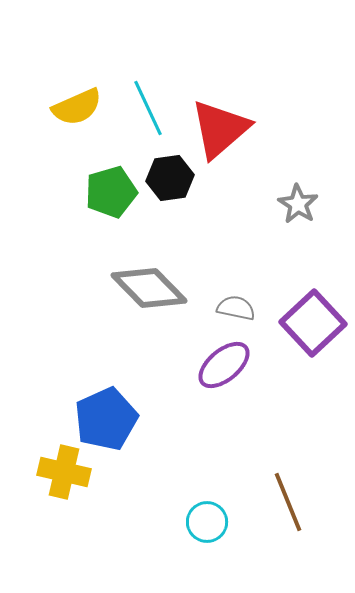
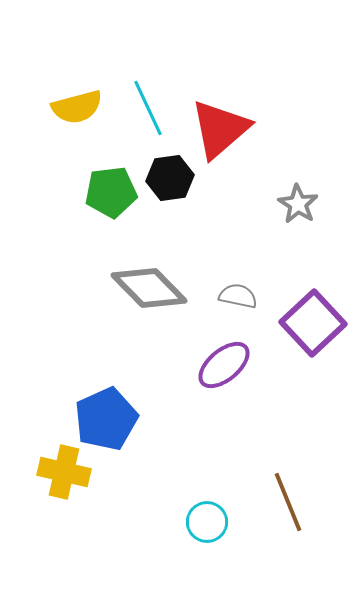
yellow semicircle: rotated 9 degrees clockwise
green pentagon: rotated 9 degrees clockwise
gray semicircle: moved 2 px right, 12 px up
